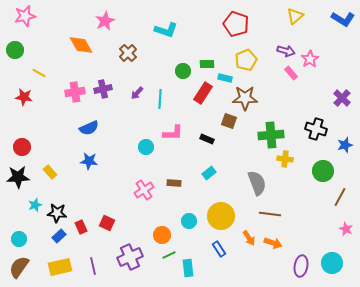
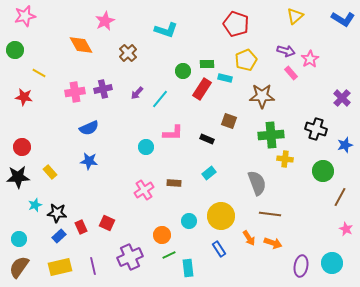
red rectangle at (203, 93): moved 1 px left, 4 px up
brown star at (245, 98): moved 17 px right, 2 px up
cyan line at (160, 99): rotated 36 degrees clockwise
